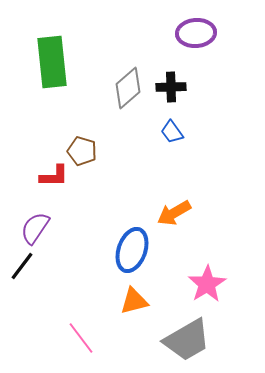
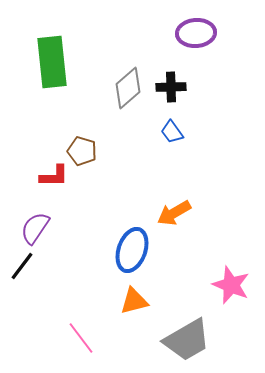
pink star: moved 24 px right, 1 px down; rotated 18 degrees counterclockwise
